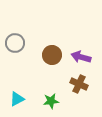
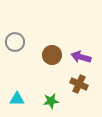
gray circle: moved 1 px up
cyan triangle: rotated 28 degrees clockwise
